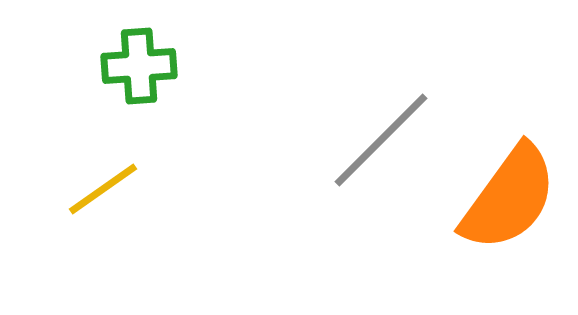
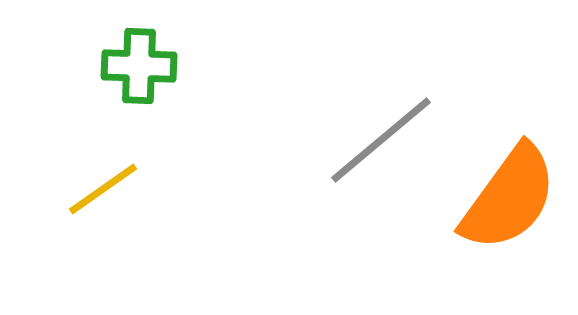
green cross: rotated 6 degrees clockwise
gray line: rotated 5 degrees clockwise
